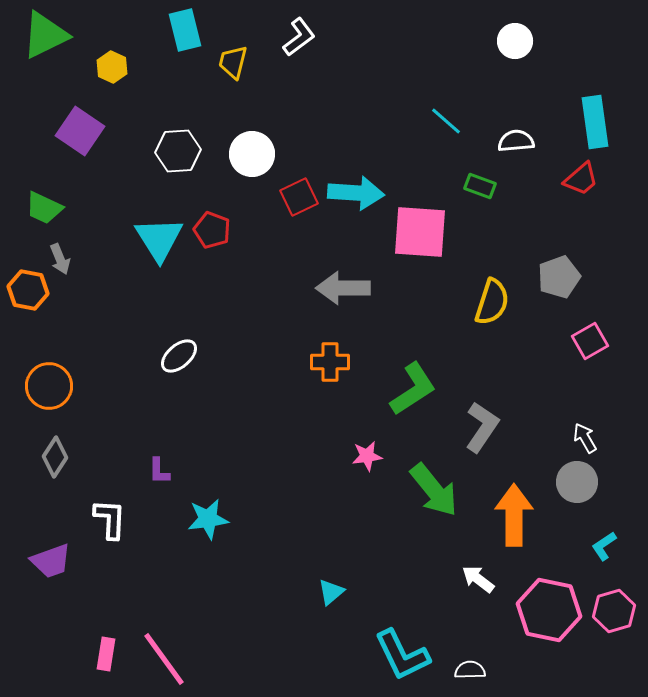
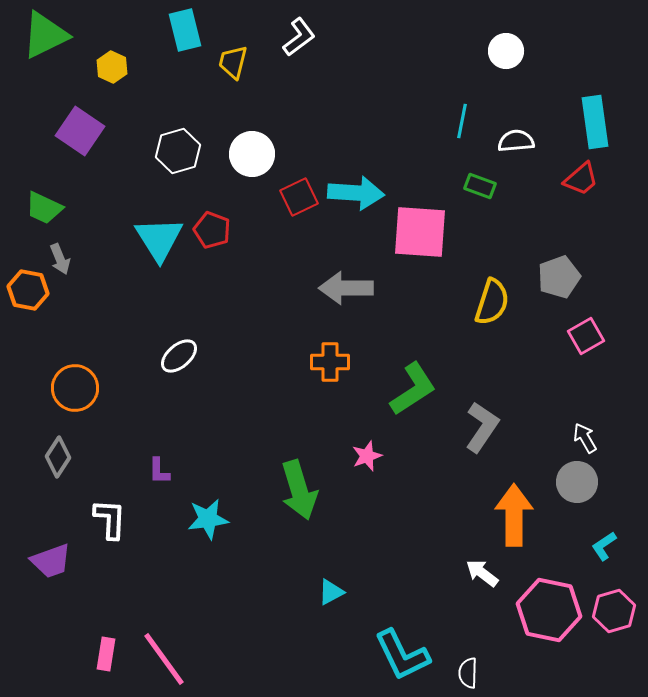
white circle at (515, 41): moved 9 px left, 10 px down
cyan line at (446, 121): moved 16 px right; rotated 60 degrees clockwise
white hexagon at (178, 151): rotated 12 degrees counterclockwise
gray arrow at (343, 288): moved 3 px right
pink square at (590, 341): moved 4 px left, 5 px up
orange circle at (49, 386): moved 26 px right, 2 px down
pink star at (367, 456): rotated 12 degrees counterclockwise
gray diamond at (55, 457): moved 3 px right
green arrow at (434, 490): moved 135 px left; rotated 22 degrees clockwise
white arrow at (478, 579): moved 4 px right, 6 px up
cyan triangle at (331, 592): rotated 12 degrees clockwise
white semicircle at (470, 670): moved 2 px left, 3 px down; rotated 88 degrees counterclockwise
